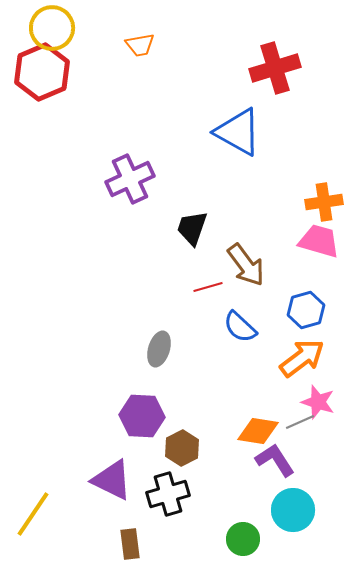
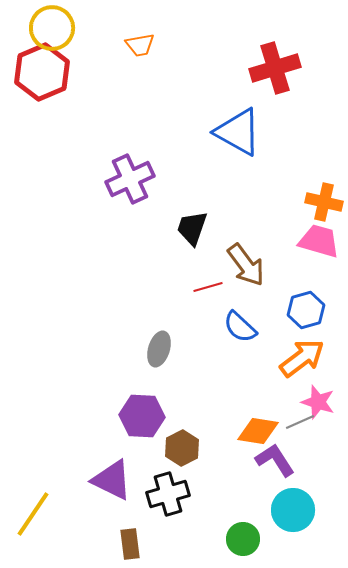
orange cross: rotated 21 degrees clockwise
